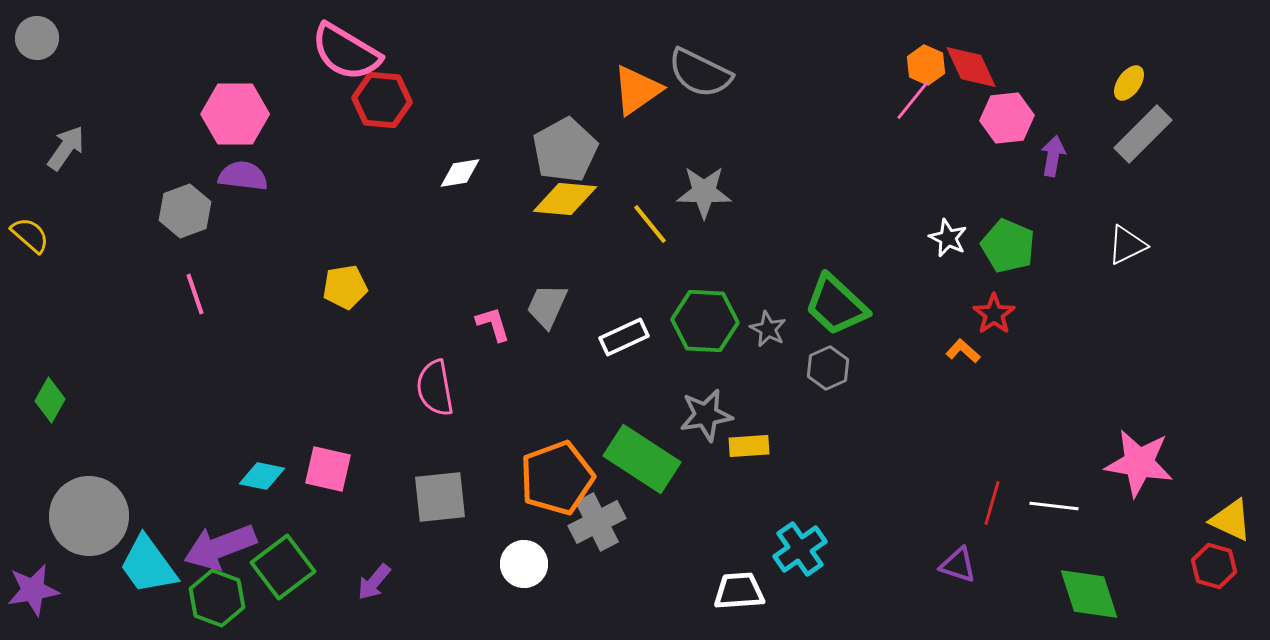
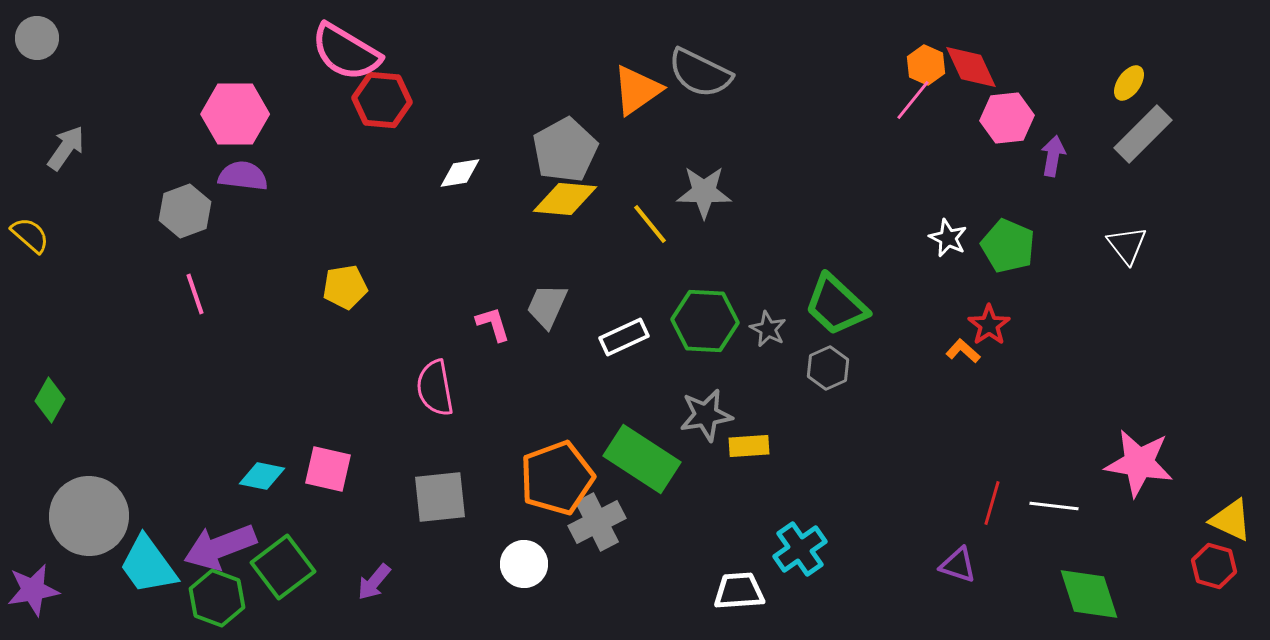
white triangle at (1127, 245): rotated 42 degrees counterclockwise
red star at (994, 314): moved 5 px left, 11 px down
